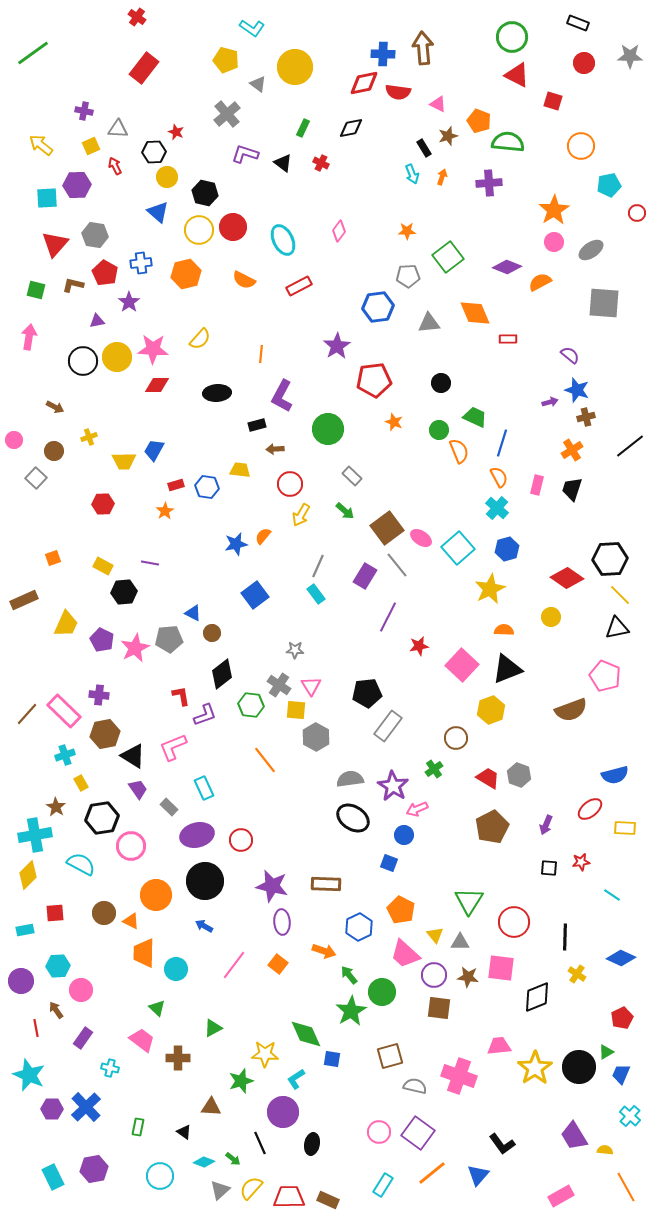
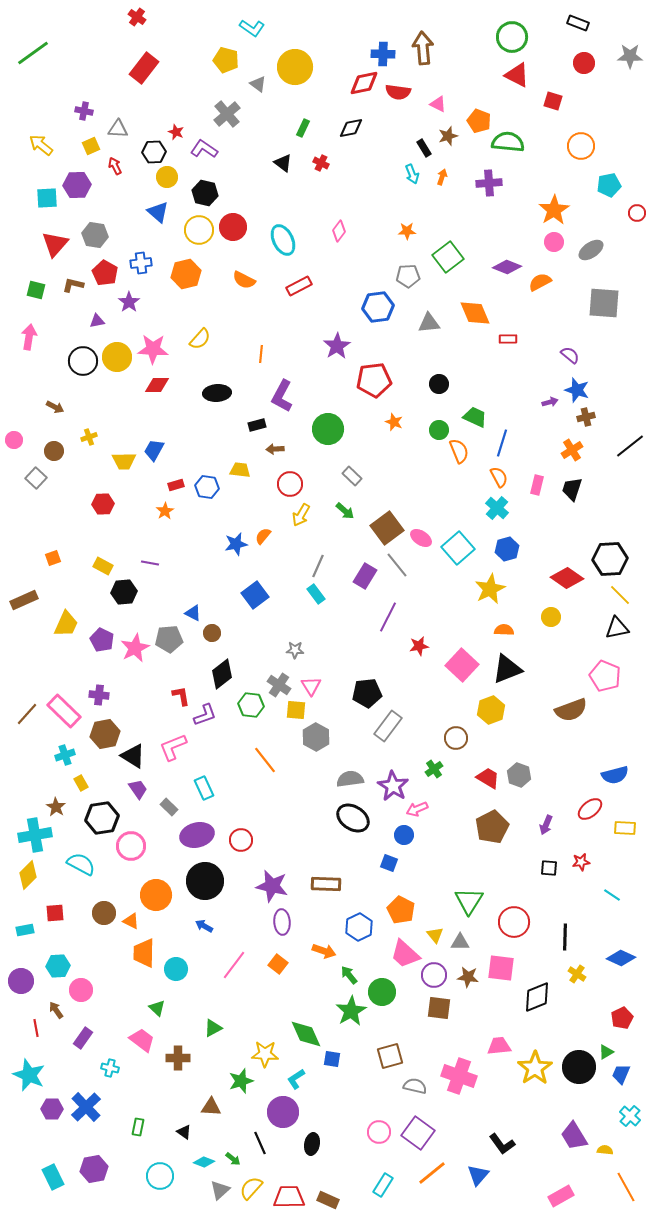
purple L-shape at (245, 154): moved 41 px left, 5 px up; rotated 16 degrees clockwise
black circle at (441, 383): moved 2 px left, 1 px down
